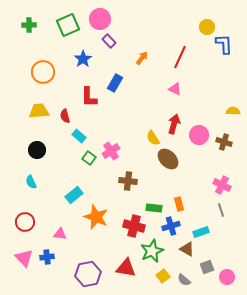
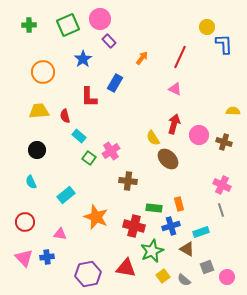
cyan rectangle at (74, 195): moved 8 px left
